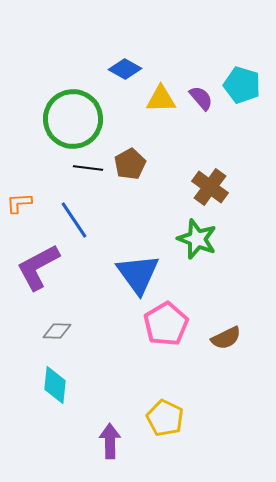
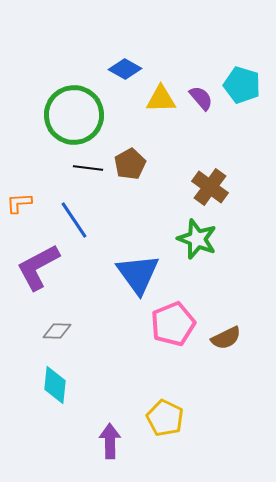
green circle: moved 1 px right, 4 px up
pink pentagon: moved 7 px right; rotated 9 degrees clockwise
